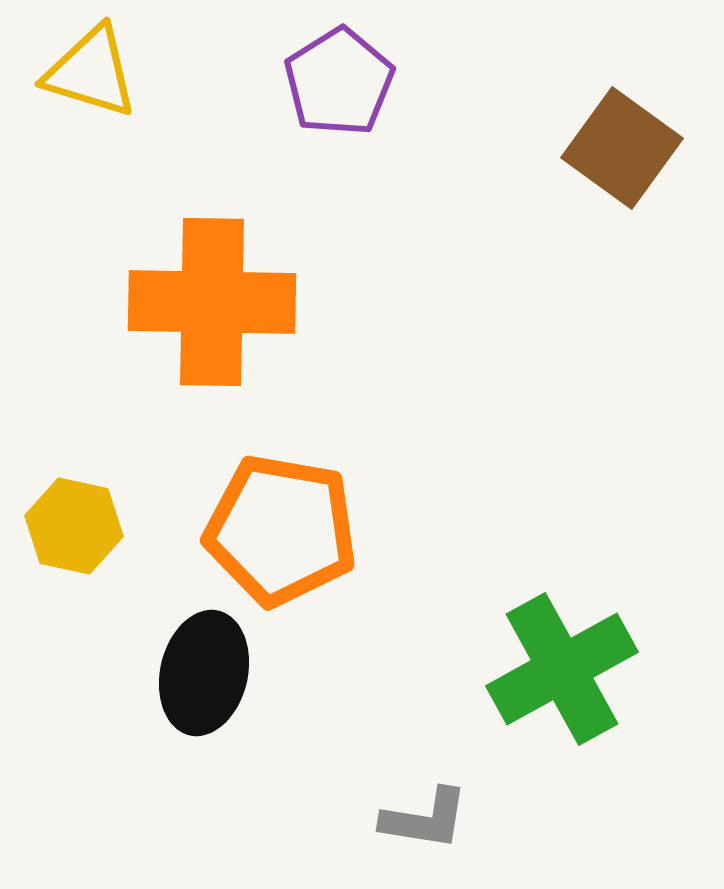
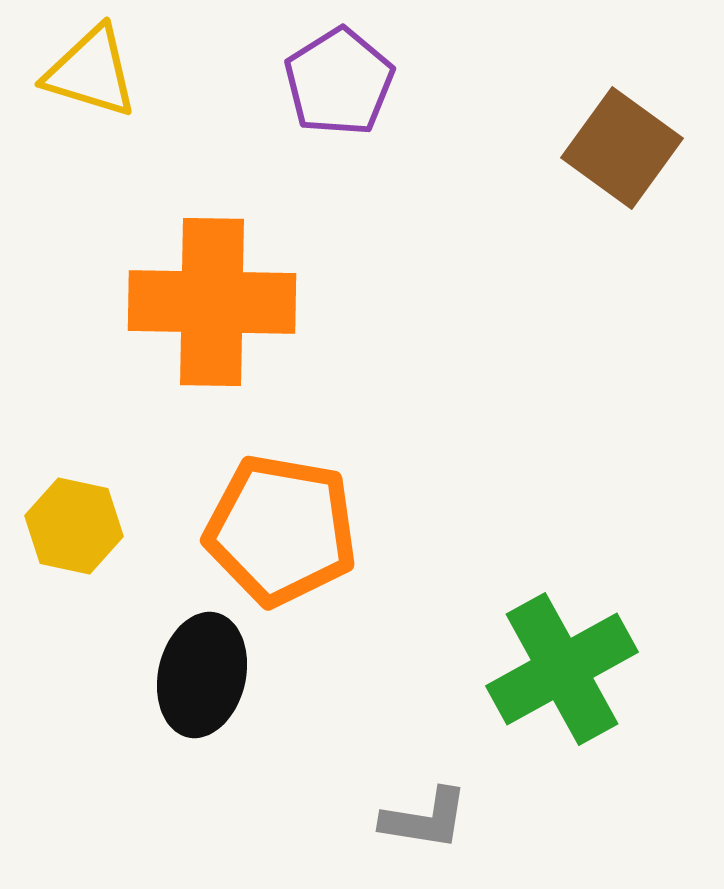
black ellipse: moved 2 px left, 2 px down
